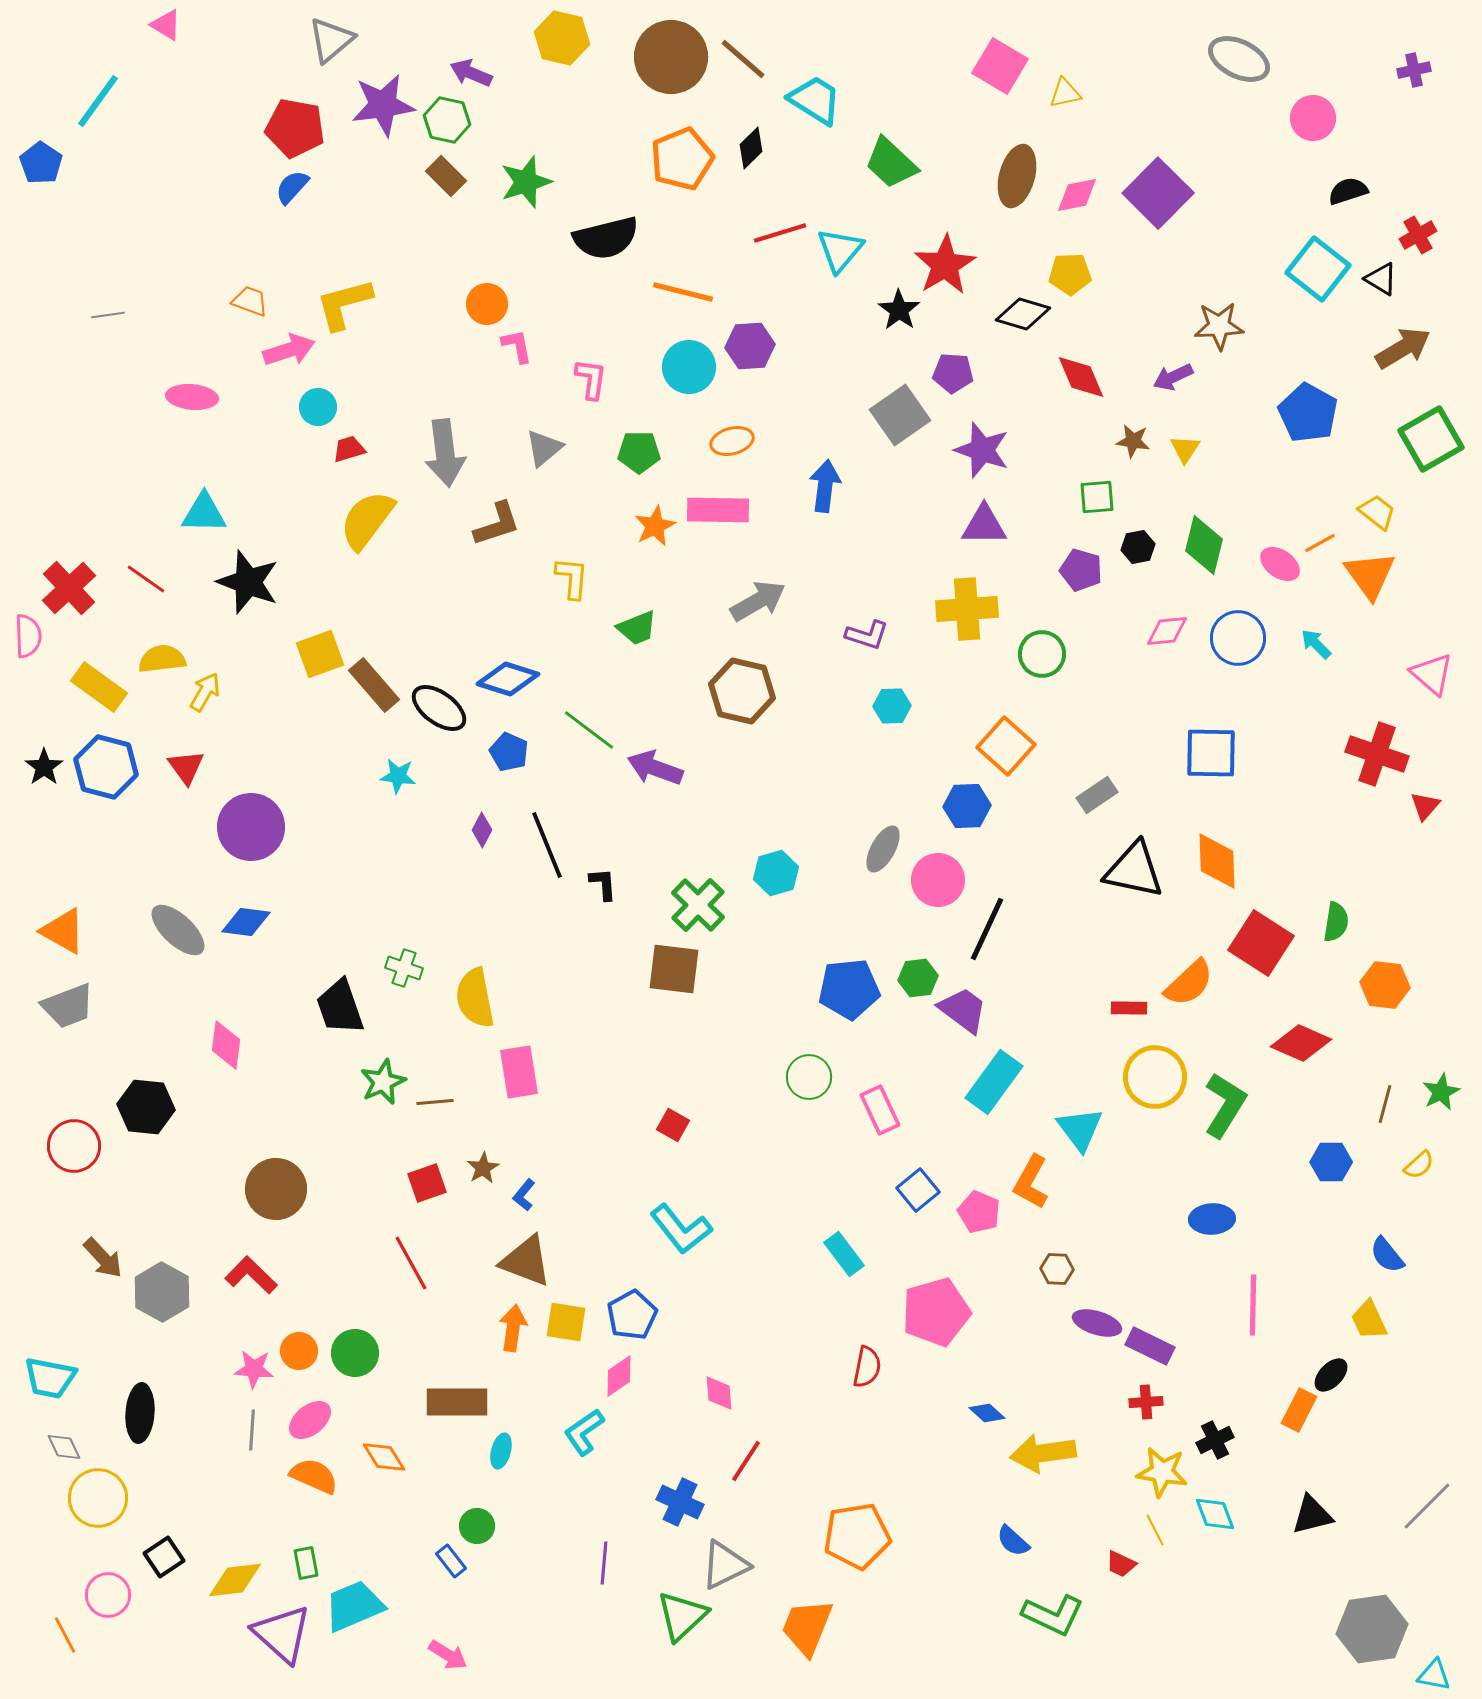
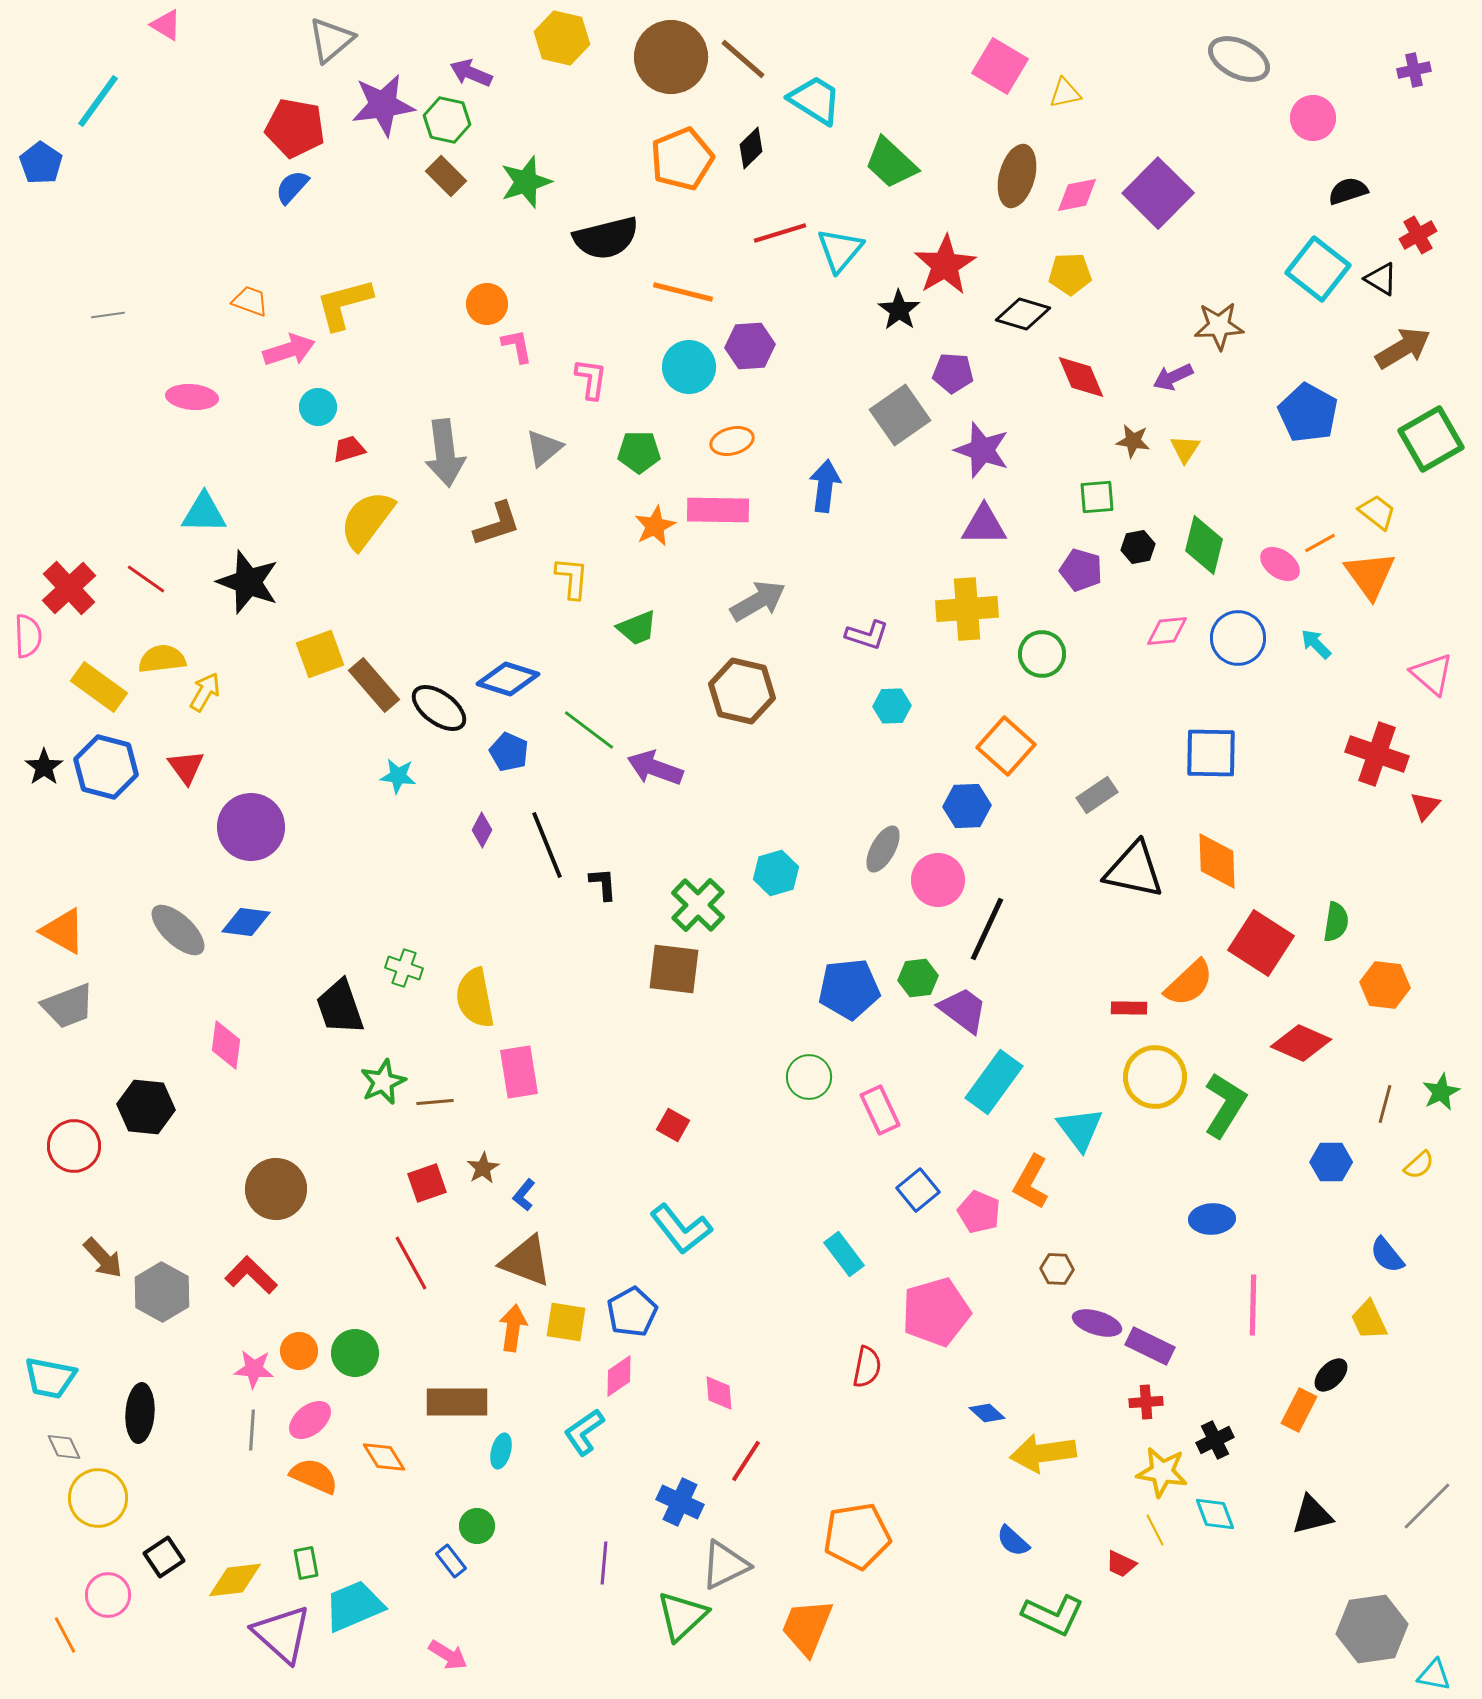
blue pentagon at (632, 1315): moved 3 px up
